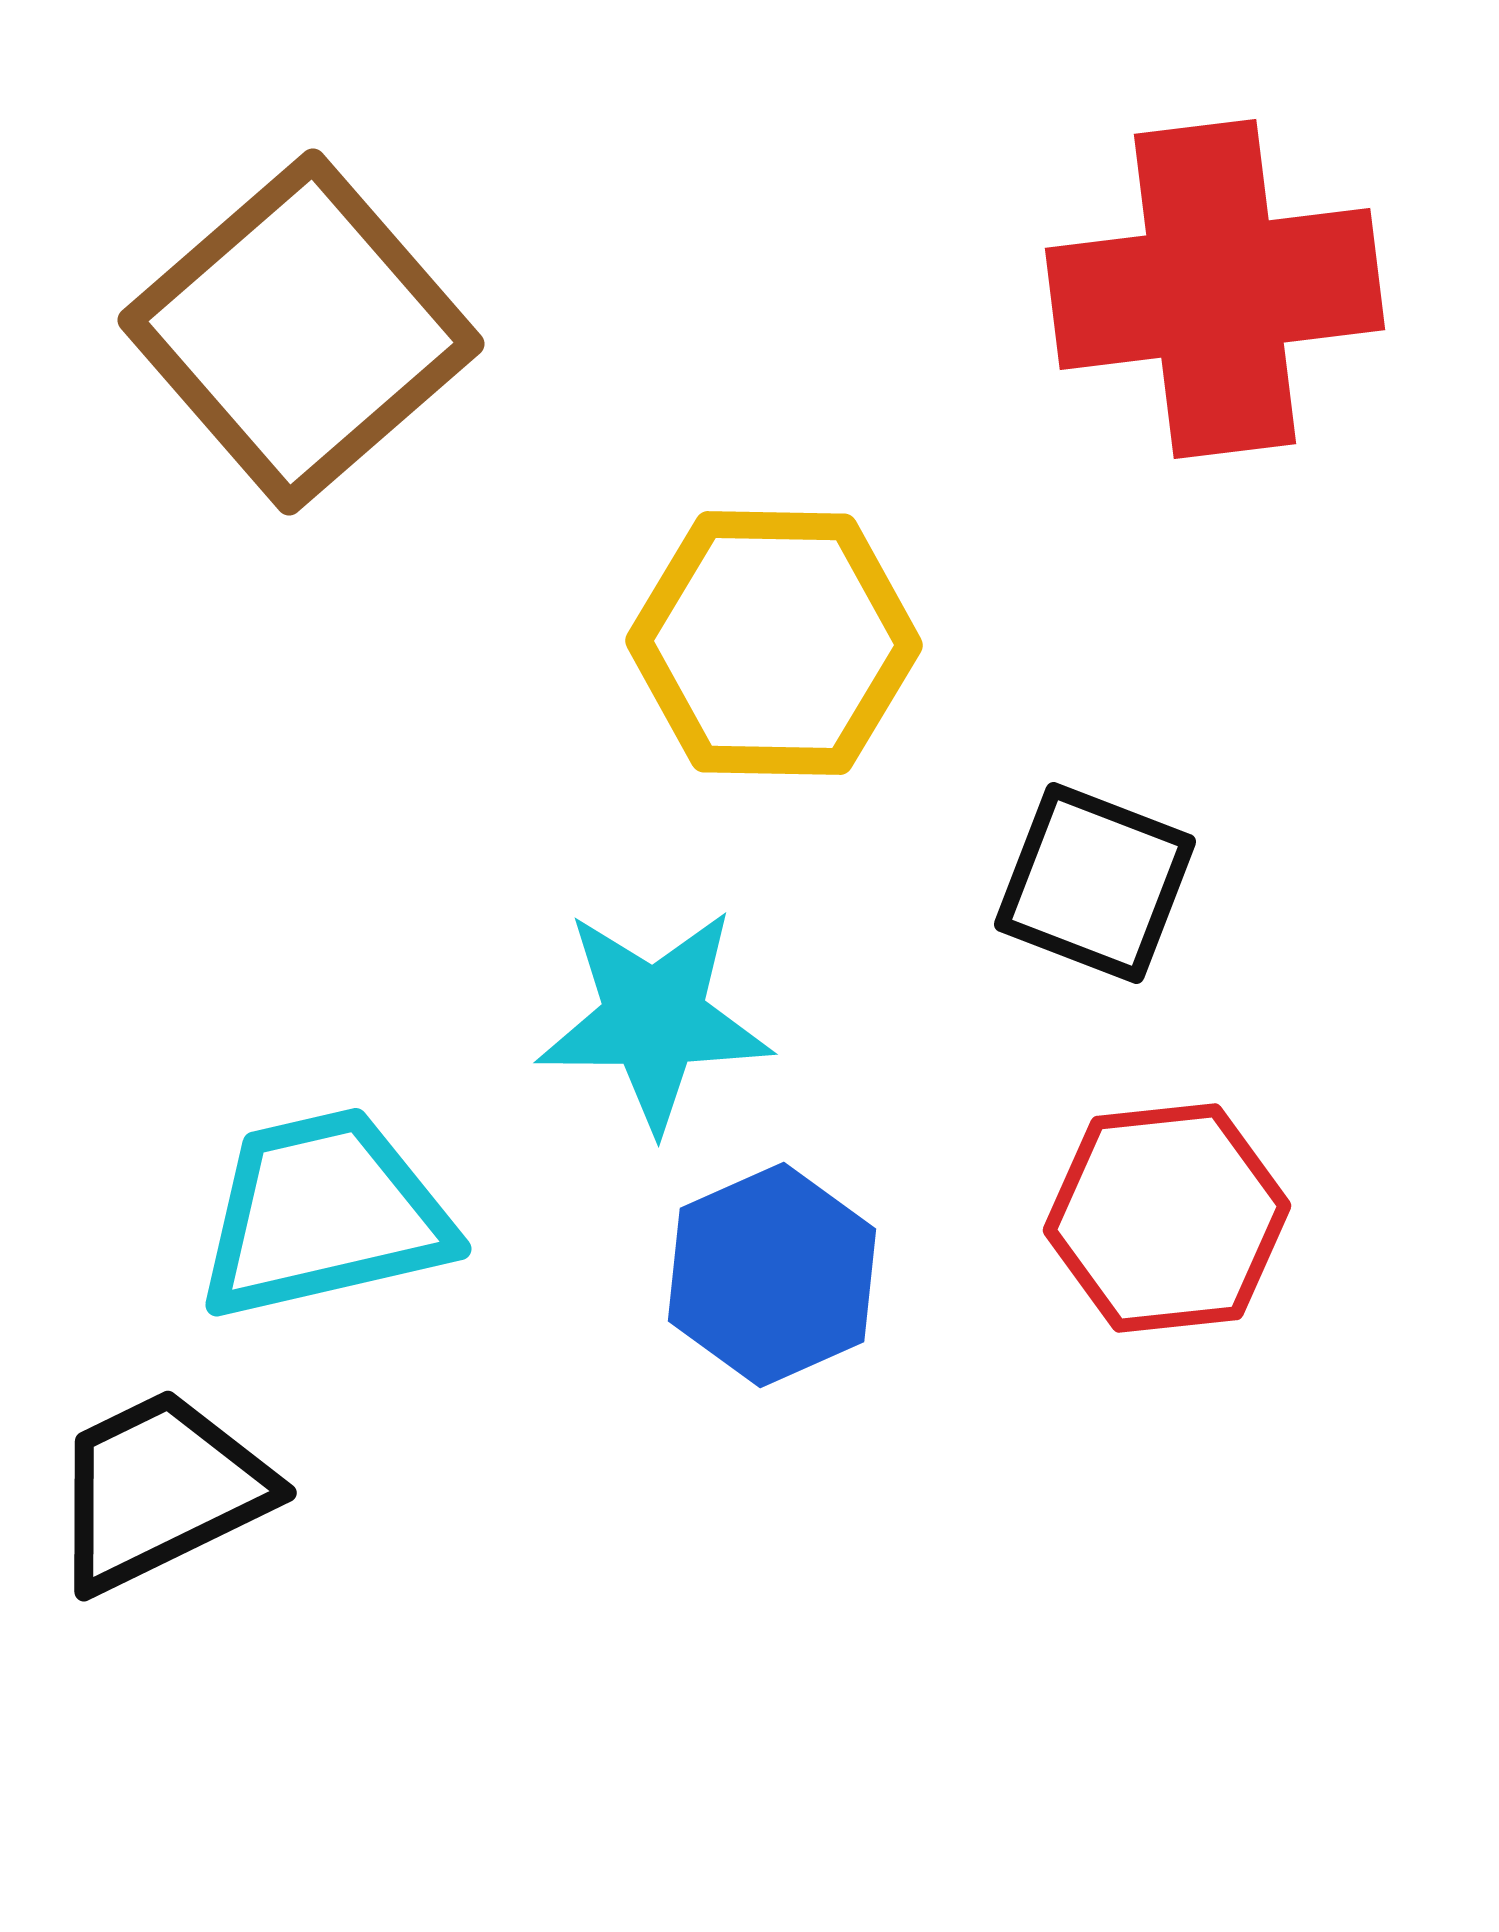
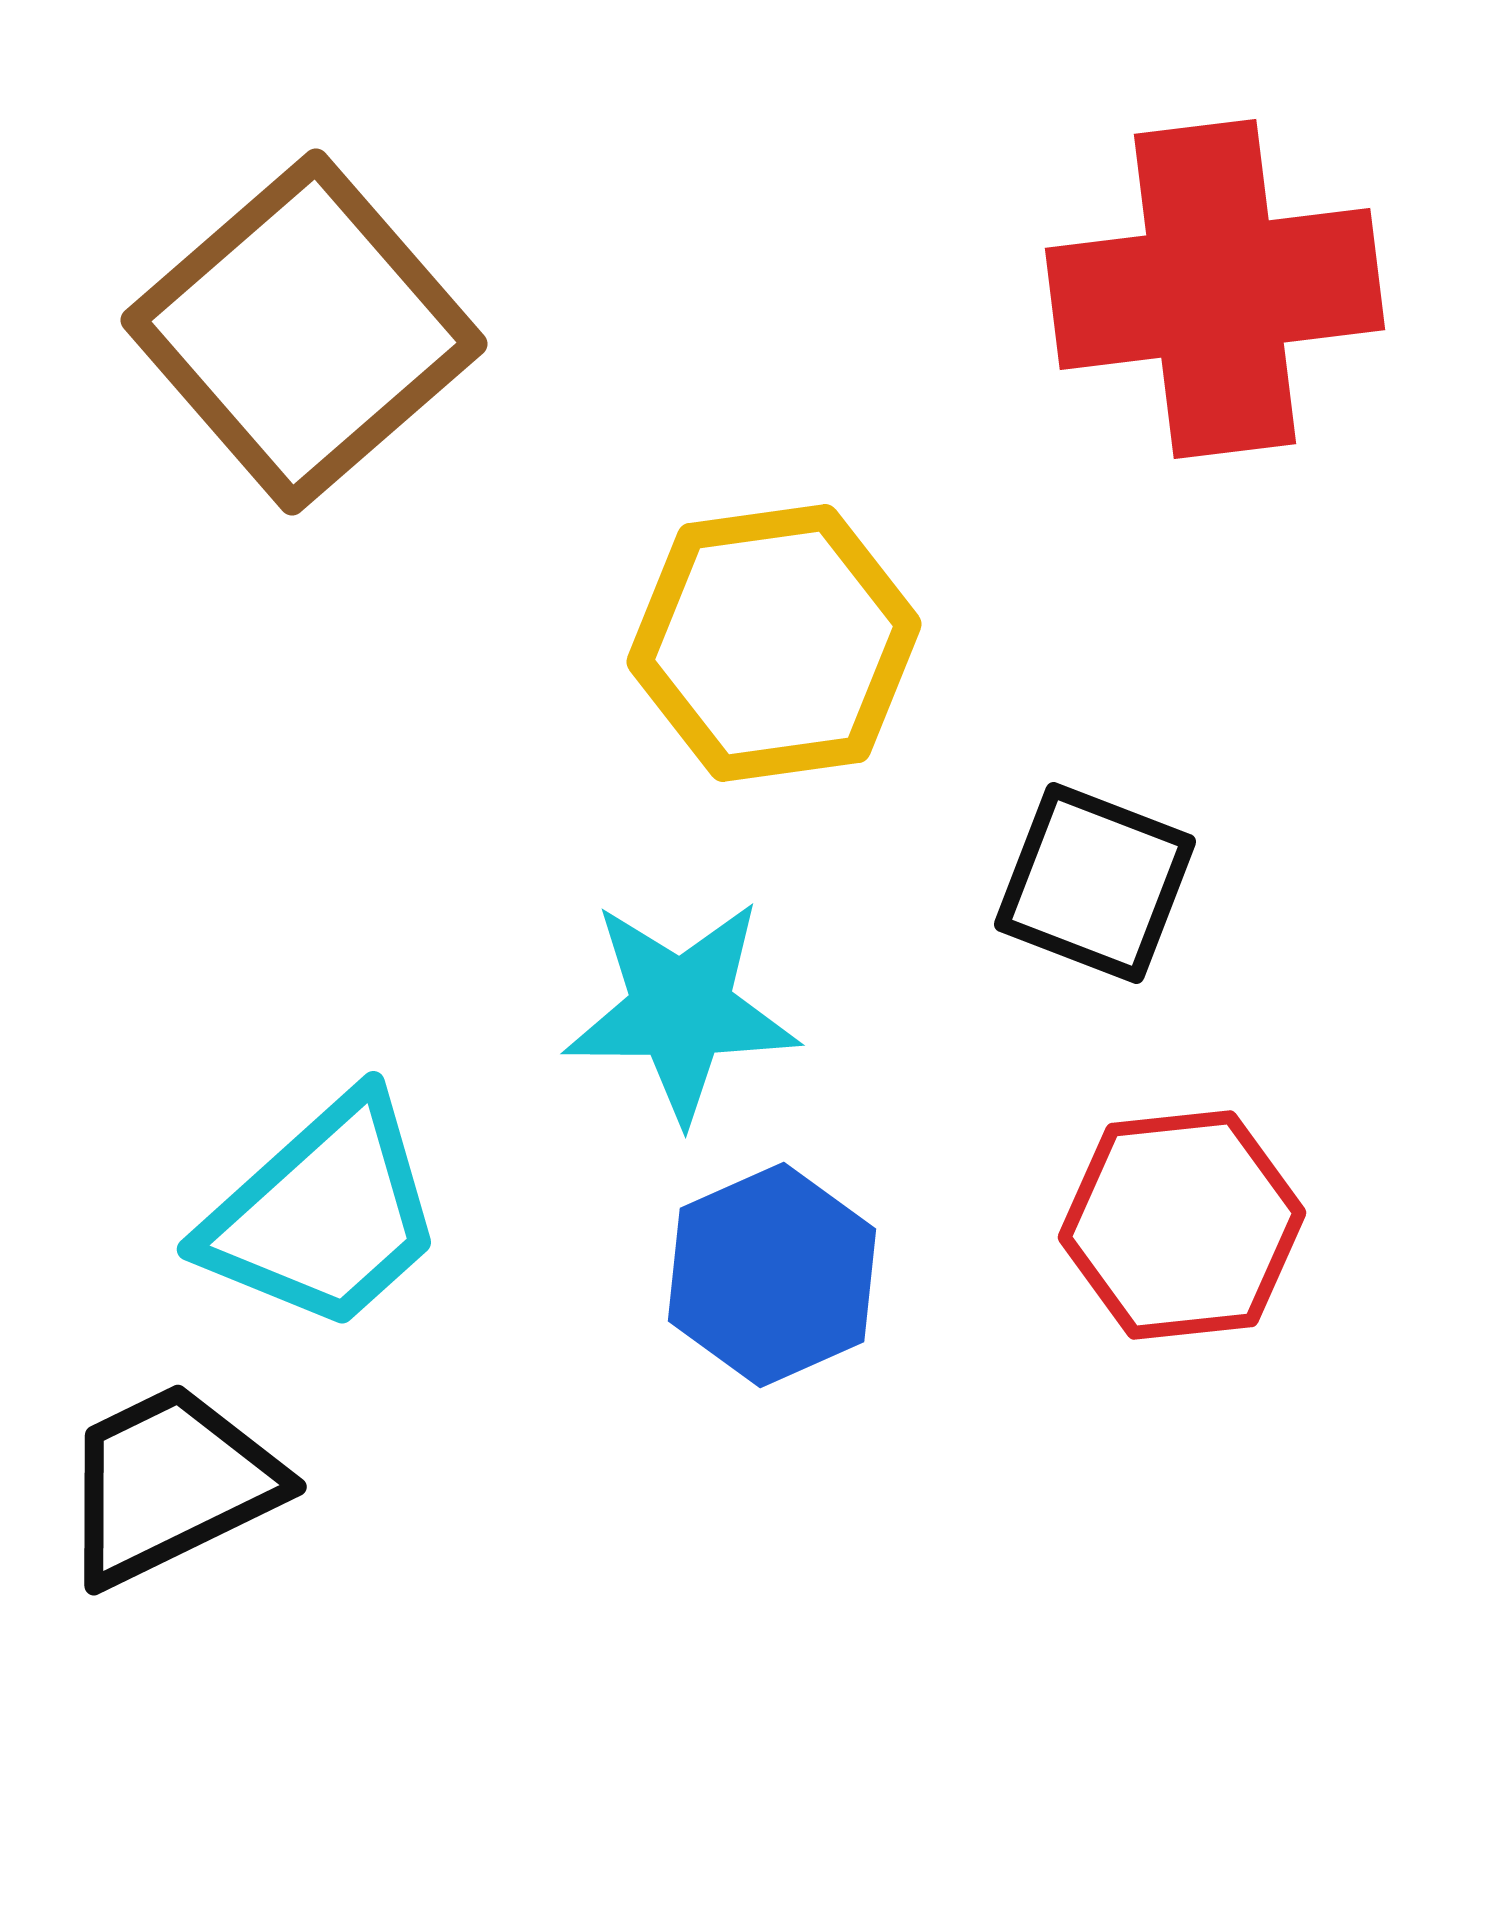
brown square: moved 3 px right
yellow hexagon: rotated 9 degrees counterclockwise
cyan star: moved 27 px right, 9 px up
cyan trapezoid: rotated 151 degrees clockwise
red hexagon: moved 15 px right, 7 px down
black trapezoid: moved 10 px right, 6 px up
